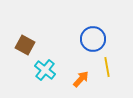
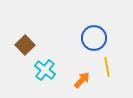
blue circle: moved 1 px right, 1 px up
brown square: rotated 18 degrees clockwise
orange arrow: moved 1 px right, 1 px down
